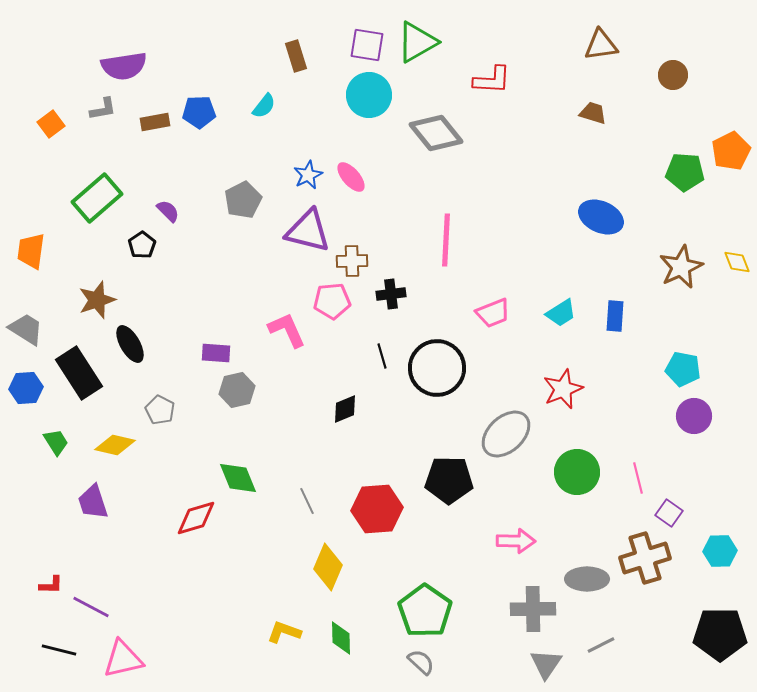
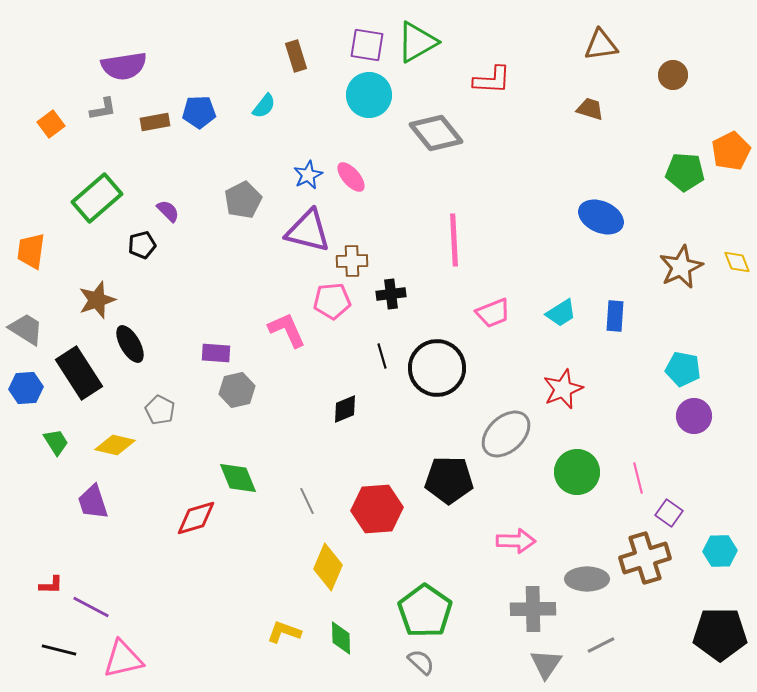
brown trapezoid at (593, 113): moved 3 px left, 4 px up
pink line at (446, 240): moved 8 px right; rotated 6 degrees counterclockwise
black pentagon at (142, 245): rotated 20 degrees clockwise
